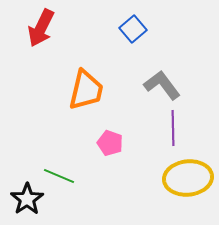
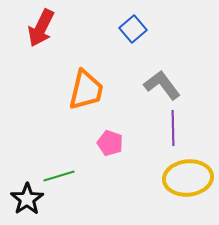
green line: rotated 40 degrees counterclockwise
